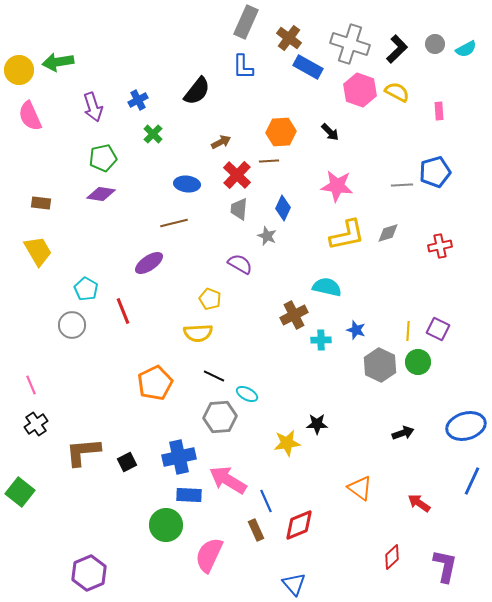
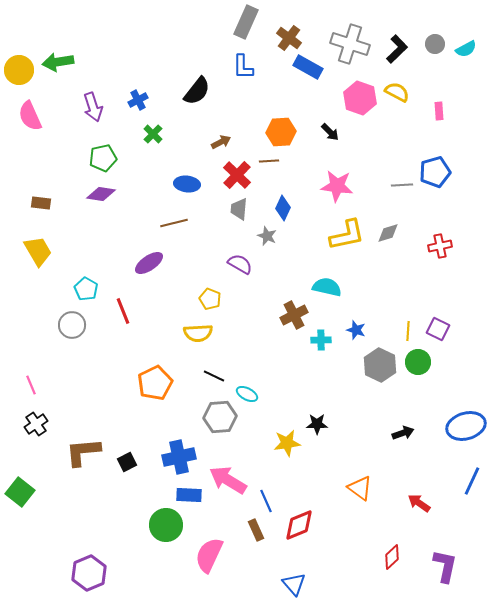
pink hexagon at (360, 90): moved 8 px down
